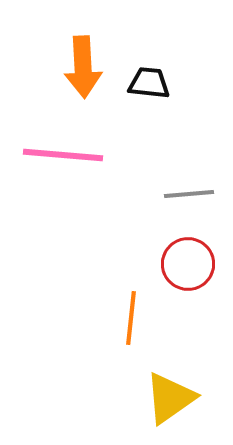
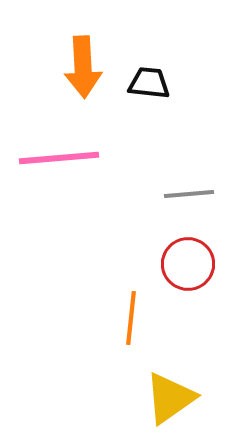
pink line: moved 4 px left, 3 px down; rotated 10 degrees counterclockwise
